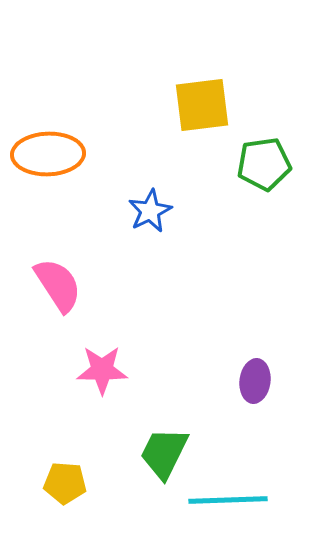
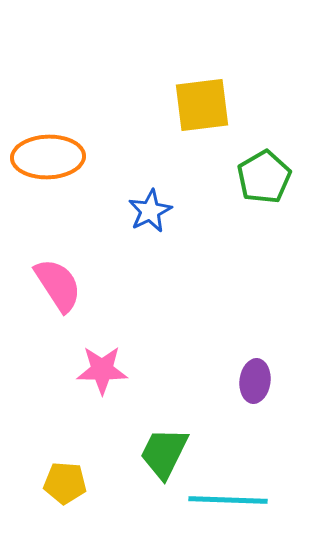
orange ellipse: moved 3 px down
green pentagon: moved 13 px down; rotated 22 degrees counterclockwise
cyan line: rotated 4 degrees clockwise
